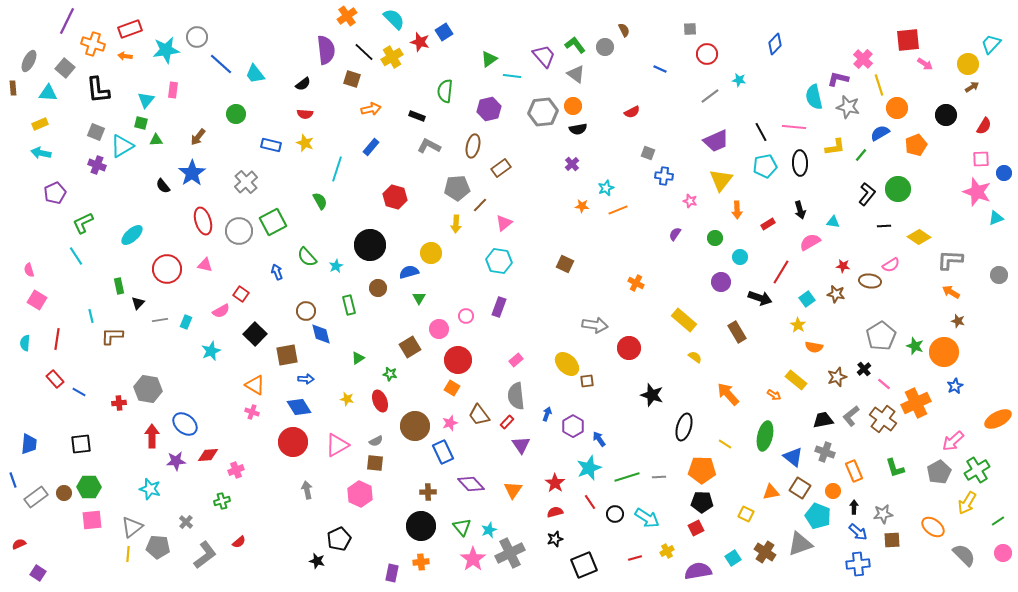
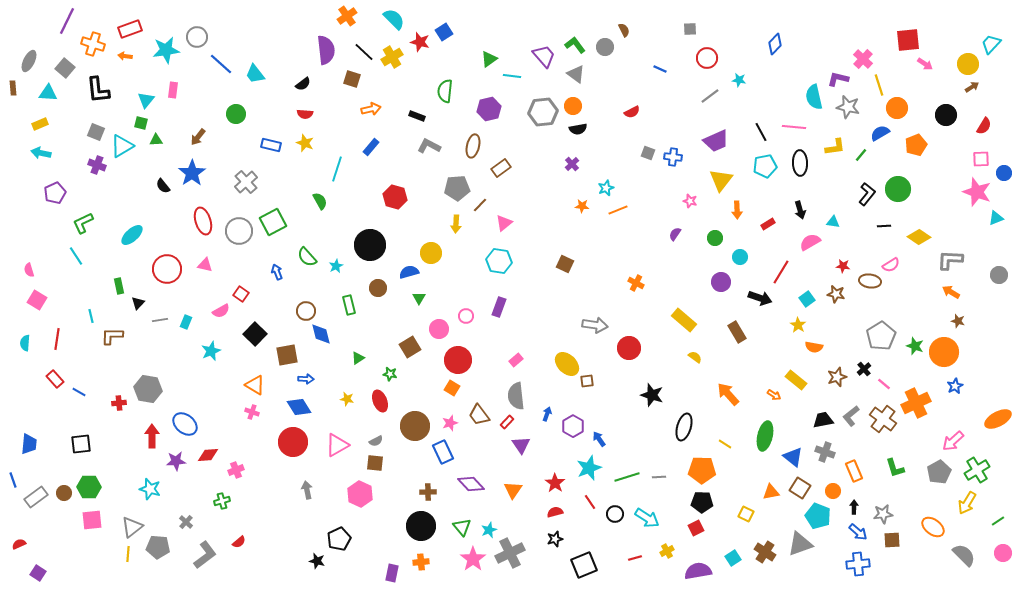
red circle at (707, 54): moved 4 px down
blue cross at (664, 176): moved 9 px right, 19 px up
